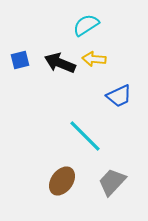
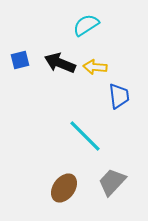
yellow arrow: moved 1 px right, 8 px down
blue trapezoid: rotated 72 degrees counterclockwise
brown ellipse: moved 2 px right, 7 px down
